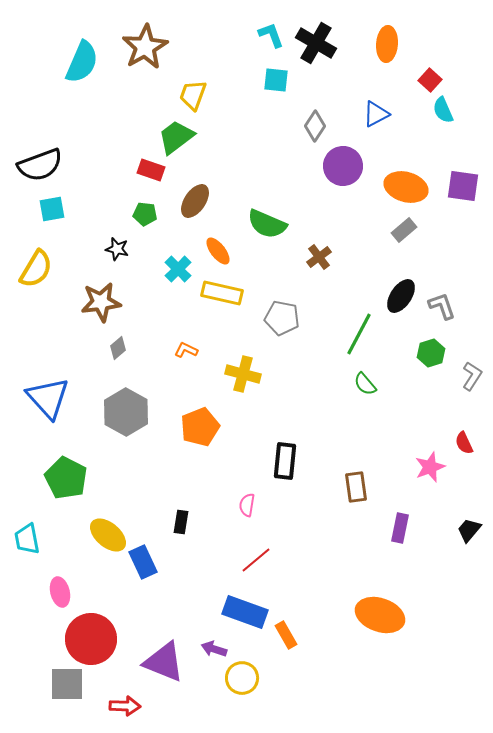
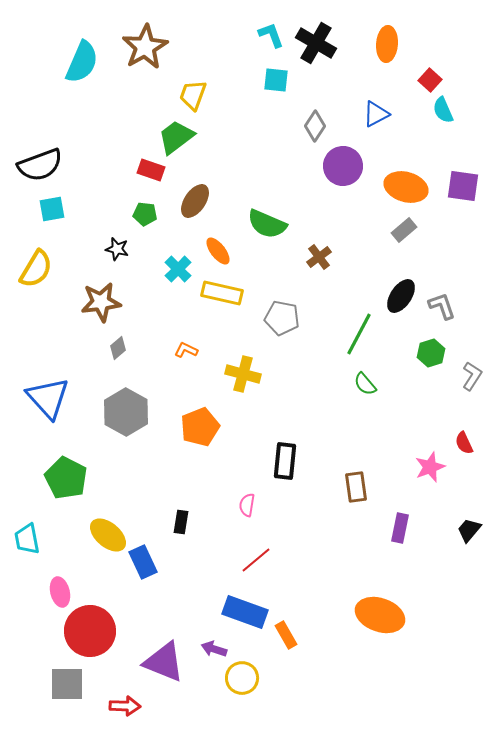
red circle at (91, 639): moved 1 px left, 8 px up
